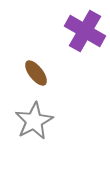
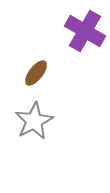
brown ellipse: rotated 76 degrees clockwise
